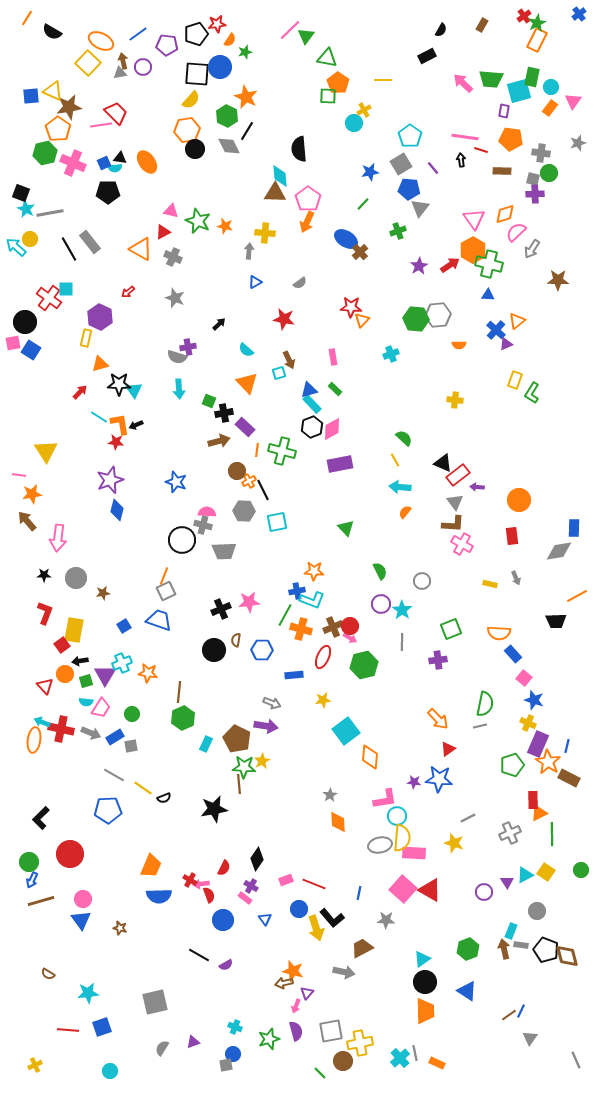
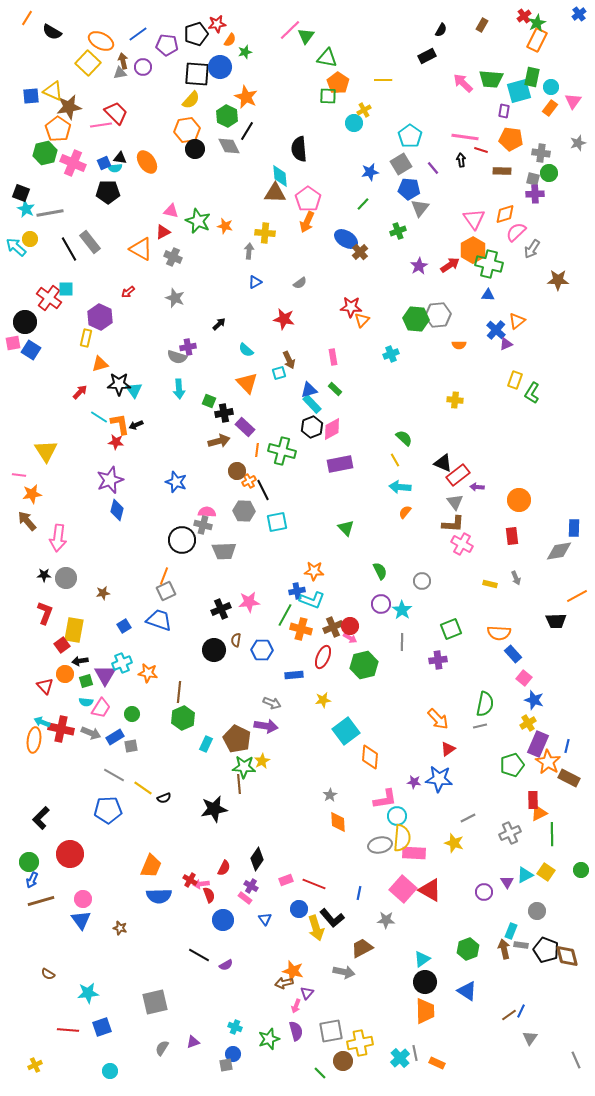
gray circle at (76, 578): moved 10 px left
yellow cross at (528, 723): rotated 35 degrees clockwise
